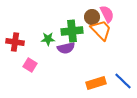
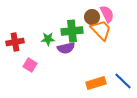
red cross: rotated 18 degrees counterclockwise
